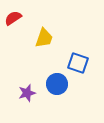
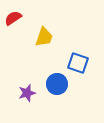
yellow trapezoid: moved 1 px up
